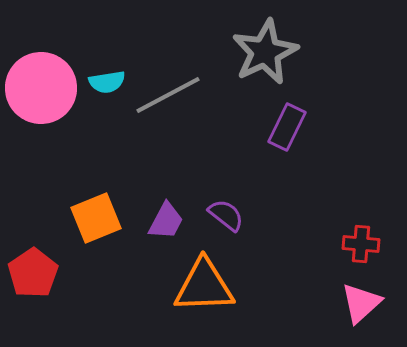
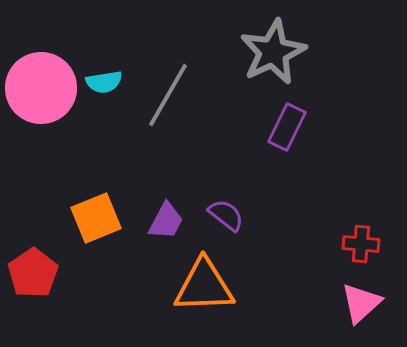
gray star: moved 8 px right
cyan semicircle: moved 3 px left
gray line: rotated 32 degrees counterclockwise
